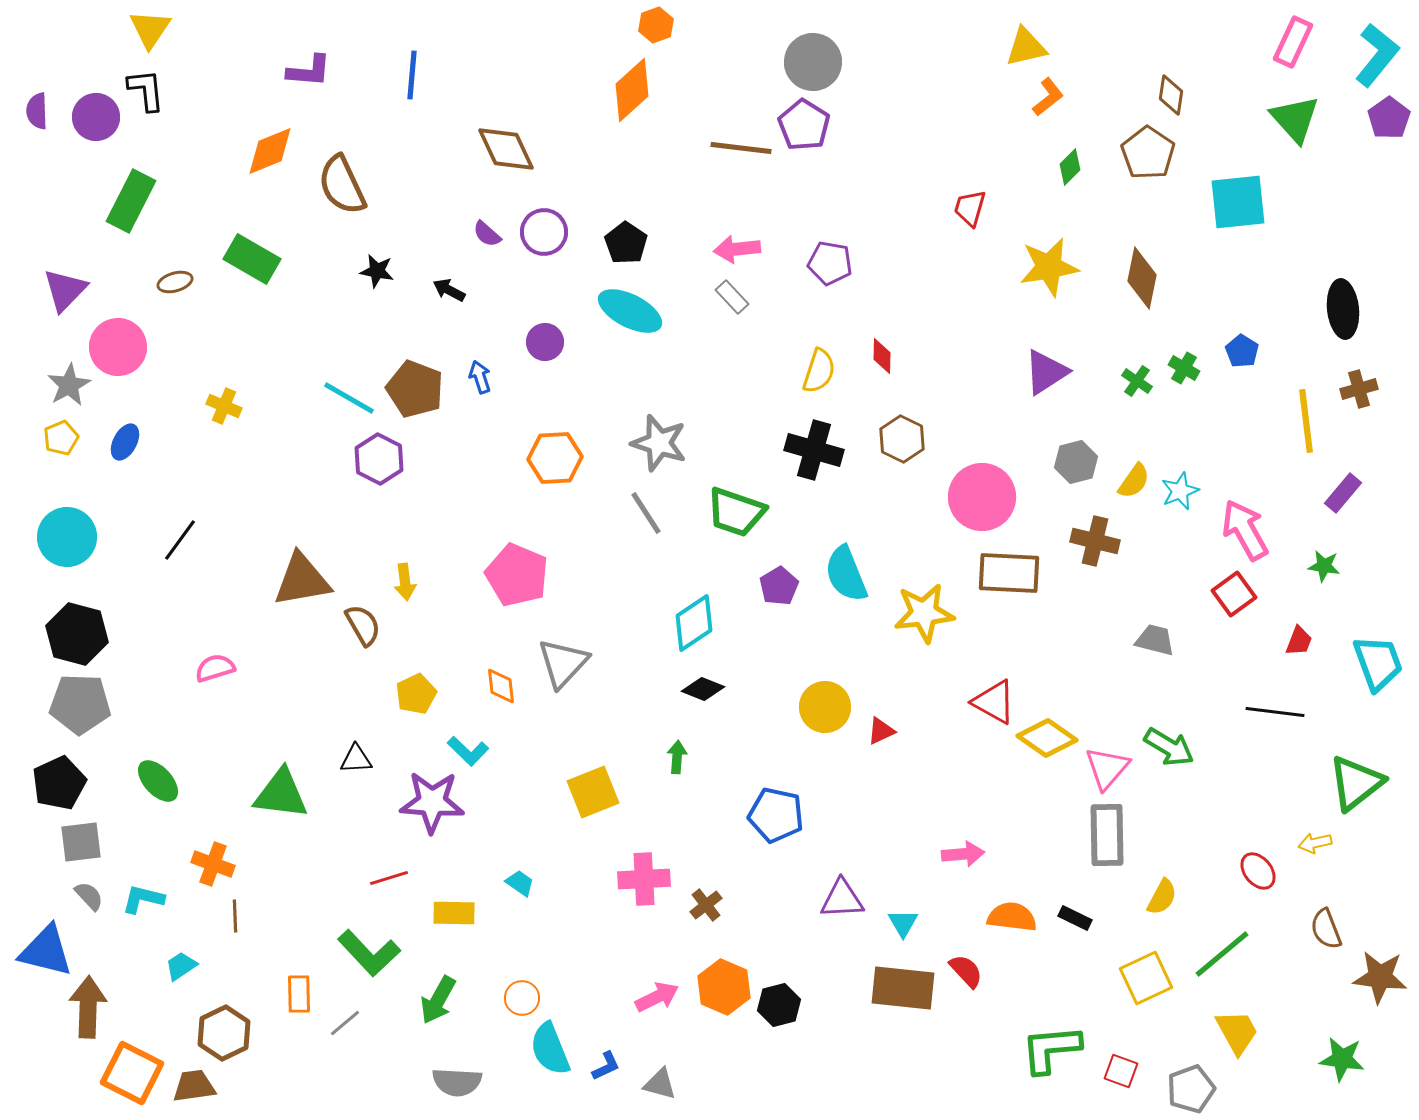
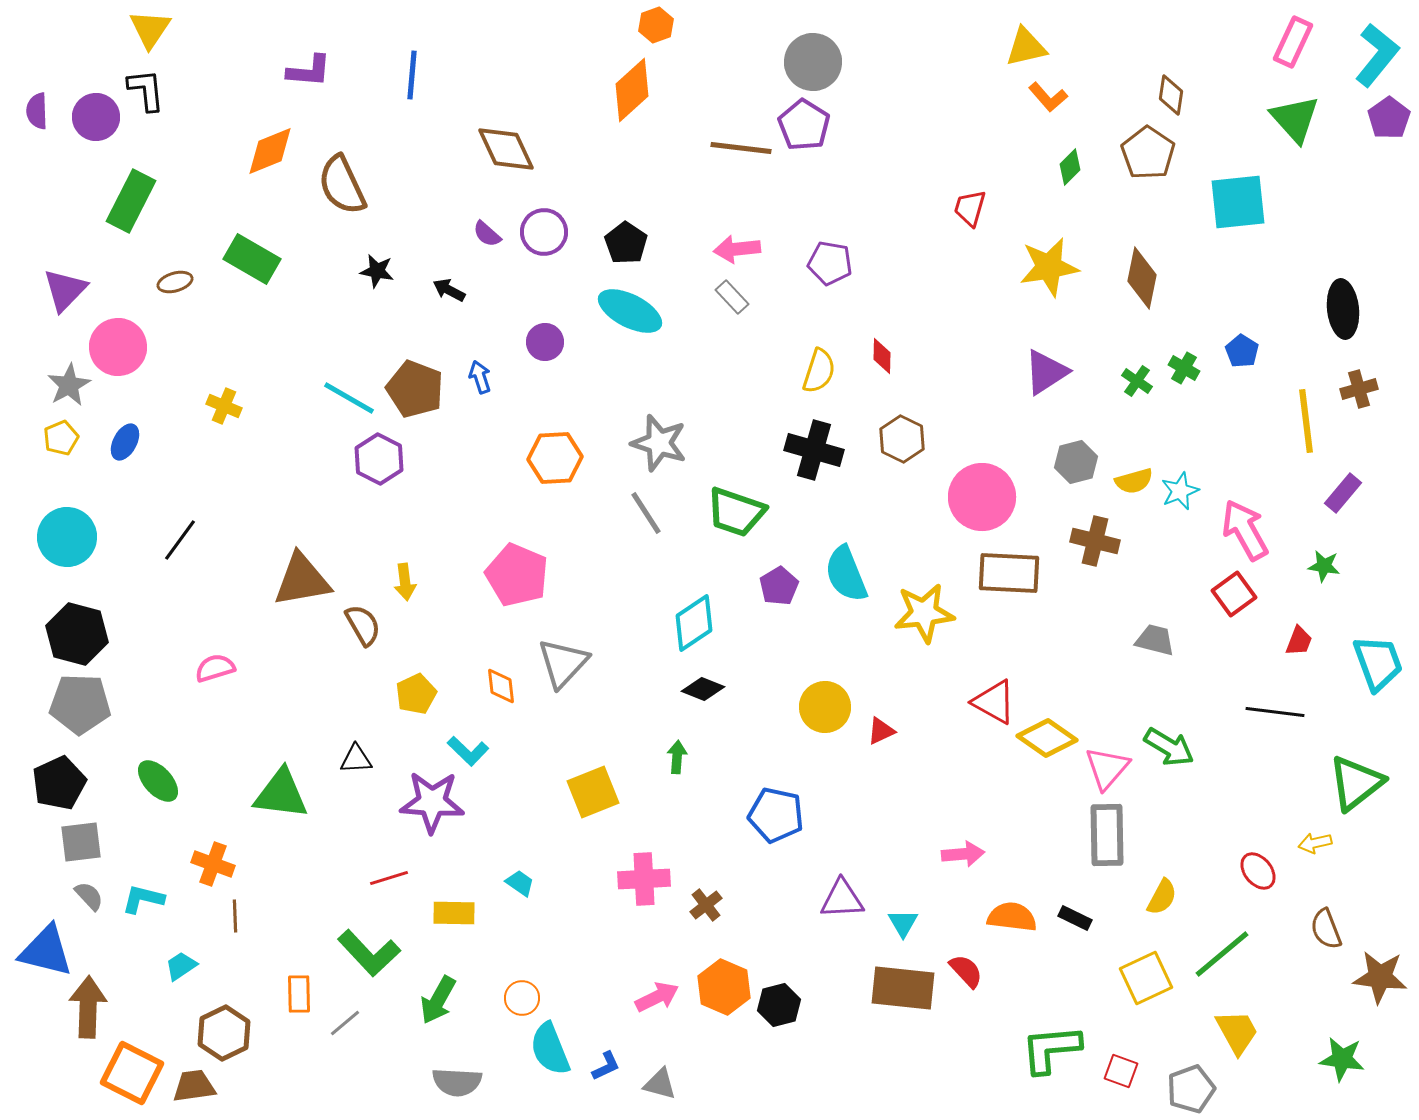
orange L-shape at (1048, 97): rotated 87 degrees clockwise
yellow semicircle at (1134, 481): rotated 39 degrees clockwise
